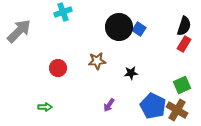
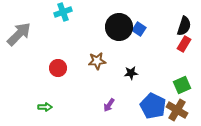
gray arrow: moved 3 px down
